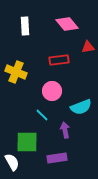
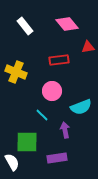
white rectangle: rotated 36 degrees counterclockwise
